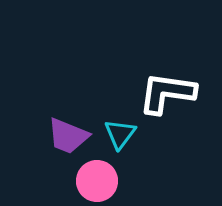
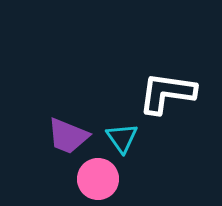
cyan triangle: moved 2 px right, 4 px down; rotated 12 degrees counterclockwise
pink circle: moved 1 px right, 2 px up
